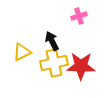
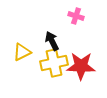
pink cross: moved 3 px left; rotated 35 degrees clockwise
